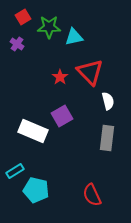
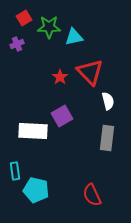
red square: moved 1 px right, 1 px down
purple cross: rotated 32 degrees clockwise
white rectangle: rotated 20 degrees counterclockwise
cyan rectangle: rotated 66 degrees counterclockwise
